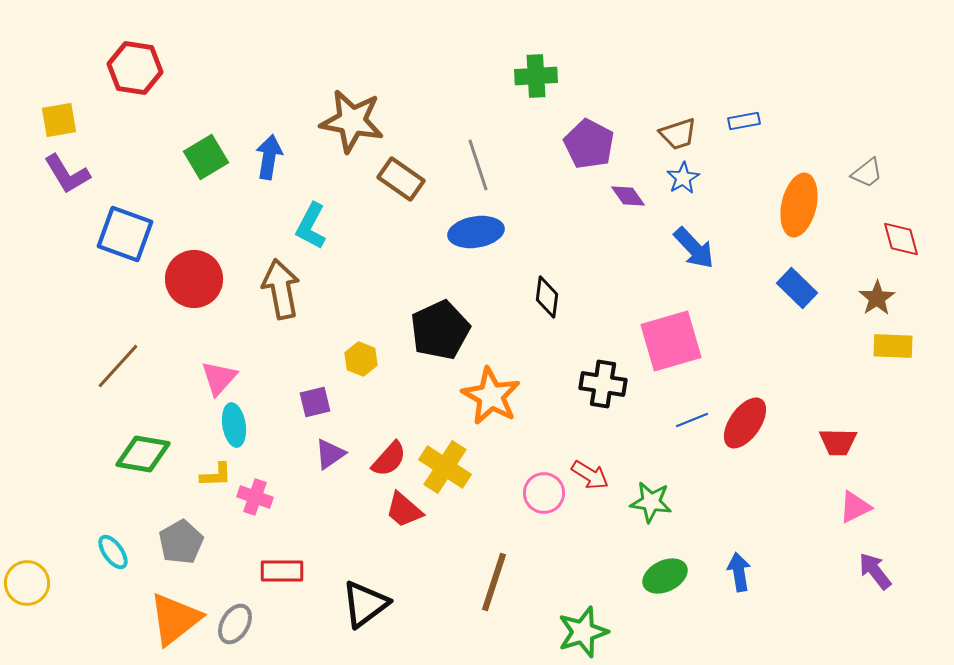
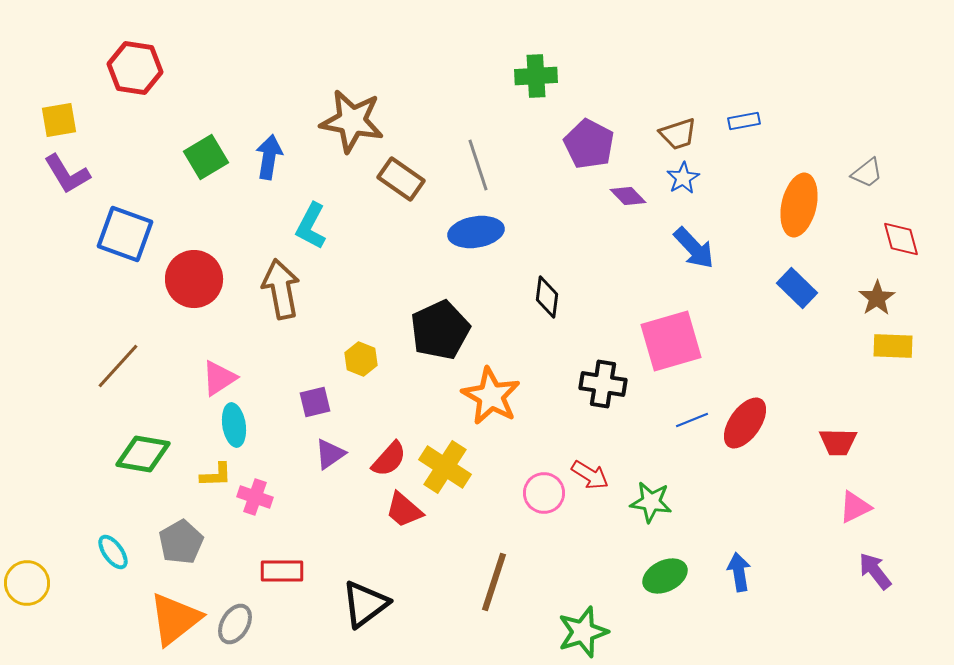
purple diamond at (628, 196): rotated 9 degrees counterclockwise
pink triangle at (219, 378): rotated 15 degrees clockwise
